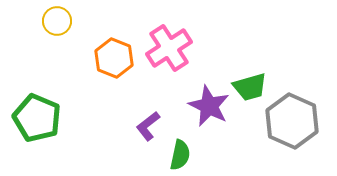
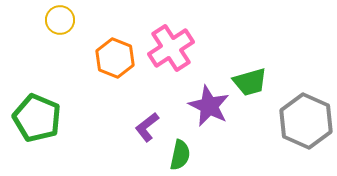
yellow circle: moved 3 px right, 1 px up
pink cross: moved 2 px right
orange hexagon: moved 1 px right
green trapezoid: moved 5 px up
gray hexagon: moved 14 px right
purple L-shape: moved 1 px left, 1 px down
